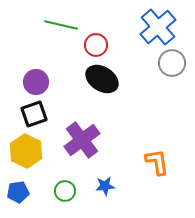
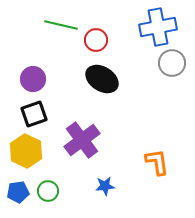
blue cross: rotated 30 degrees clockwise
red circle: moved 5 px up
purple circle: moved 3 px left, 3 px up
green circle: moved 17 px left
